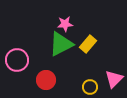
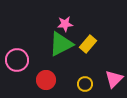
yellow circle: moved 5 px left, 3 px up
